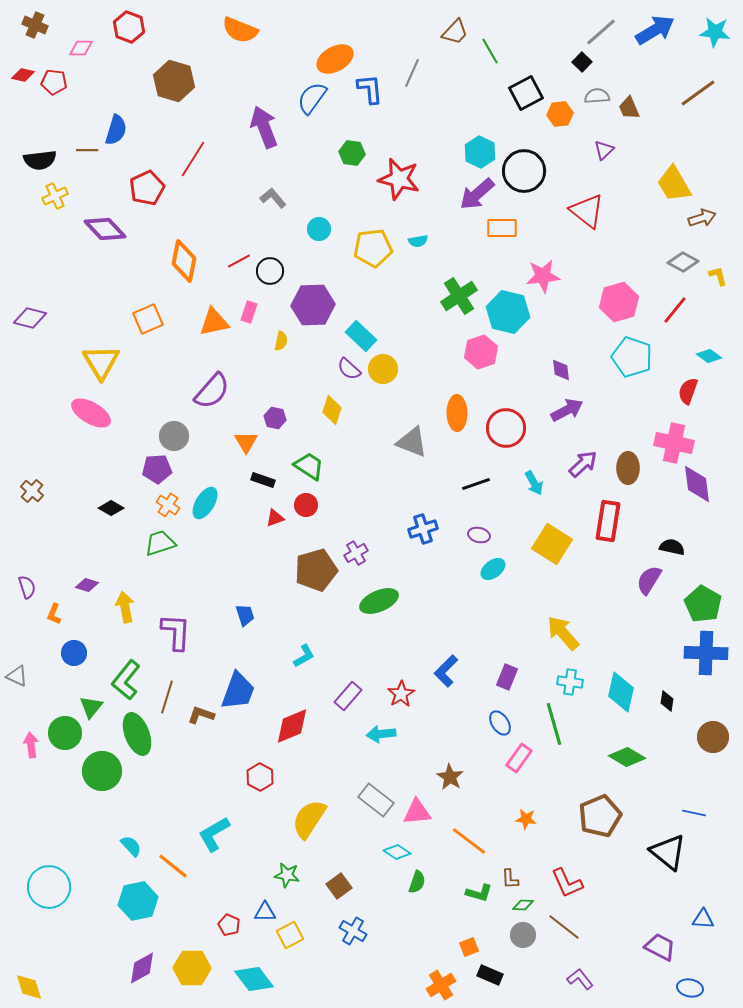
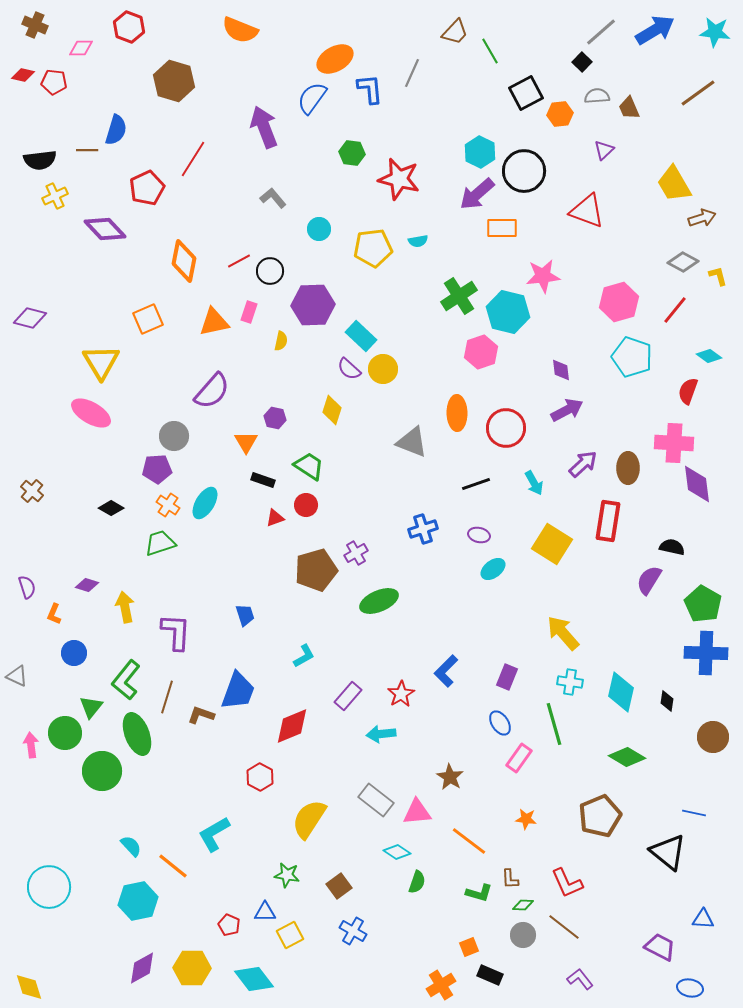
red triangle at (587, 211): rotated 18 degrees counterclockwise
pink cross at (674, 443): rotated 9 degrees counterclockwise
